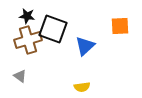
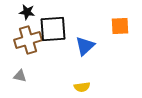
black star: moved 4 px up
black square: rotated 24 degrees counterclockwise
gray triangle: rotated 24 degrees counterclockwise
